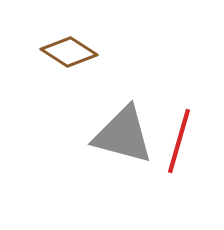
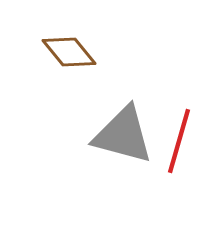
brown diamond: rotated 18 degrees clockwise
